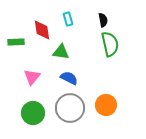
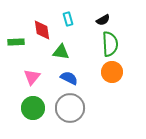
black semicircle: rotated 72 degrees clockwise
green semicircle: rotated 10 degrees clockwise
orange circle: moved 6 px right, 33 px up
green circle: moved 5 px up
